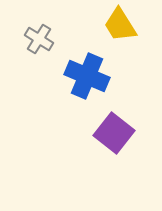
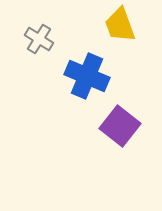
yellow trapezoid: rotated 12 degrees clockwise
purple square: moved 6 px right, 7 px up
